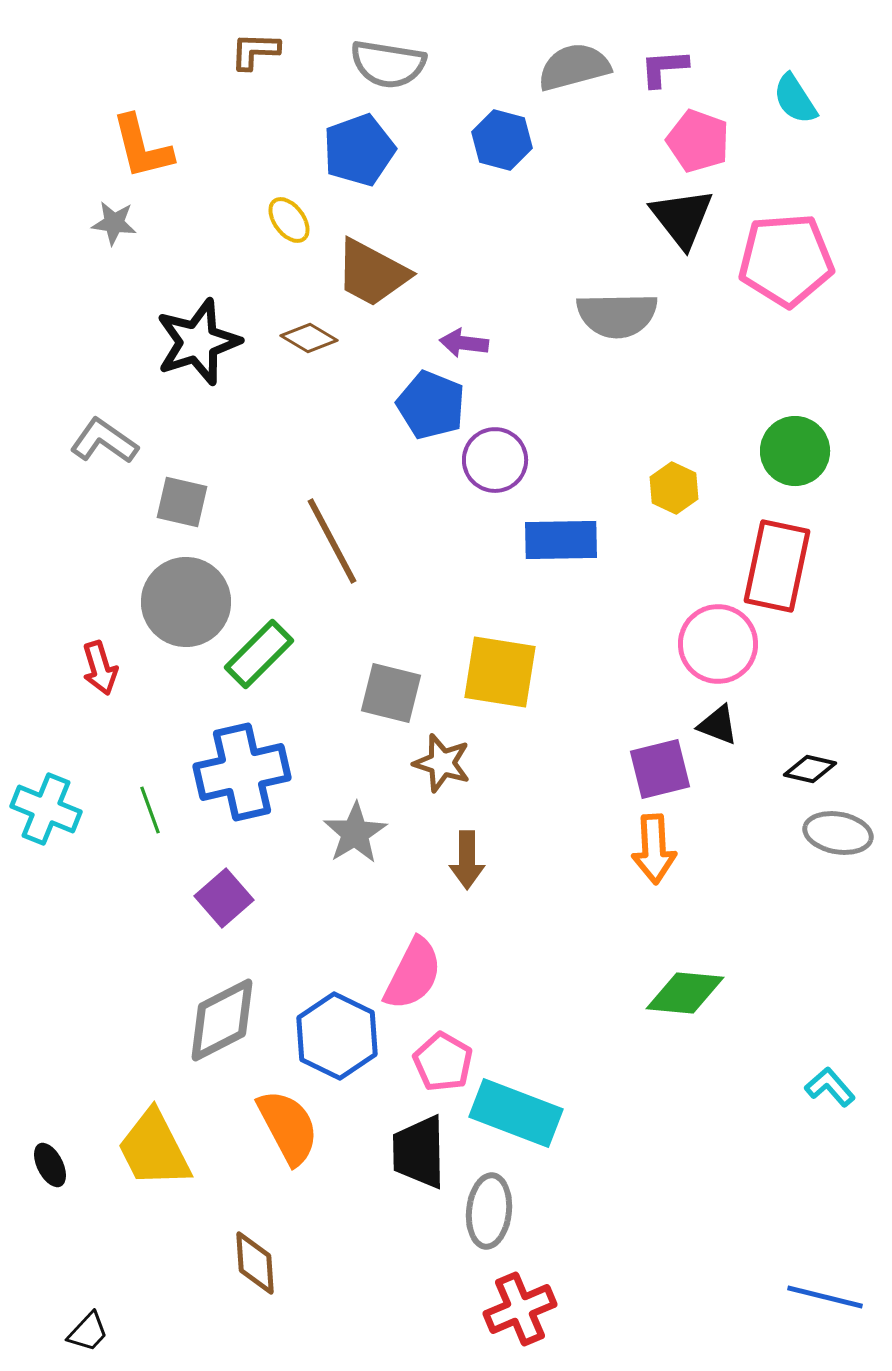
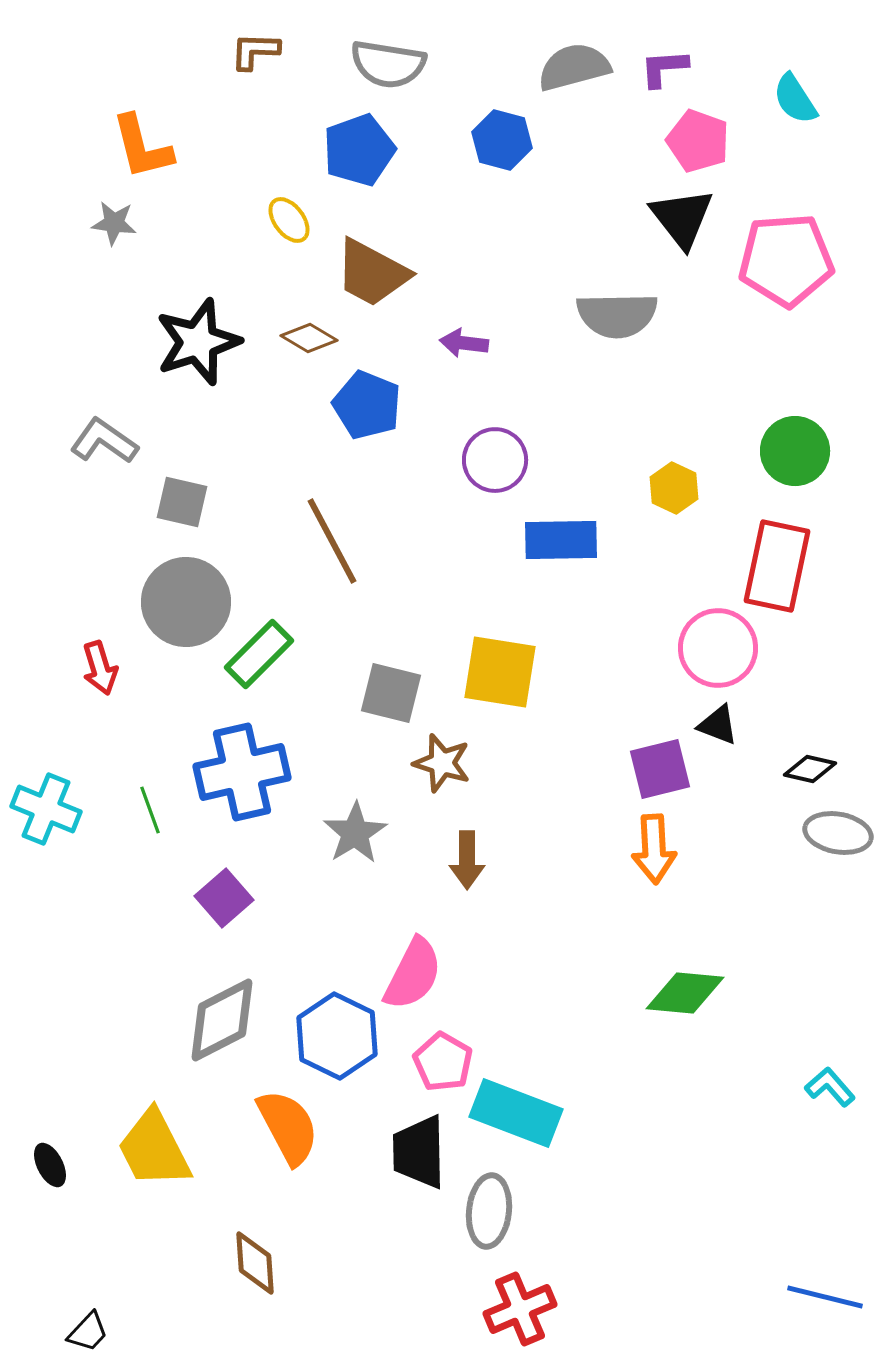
blue pentagon at (431, 405): moved 64 px left
pink circle at (718, 644): moved 4 px down
